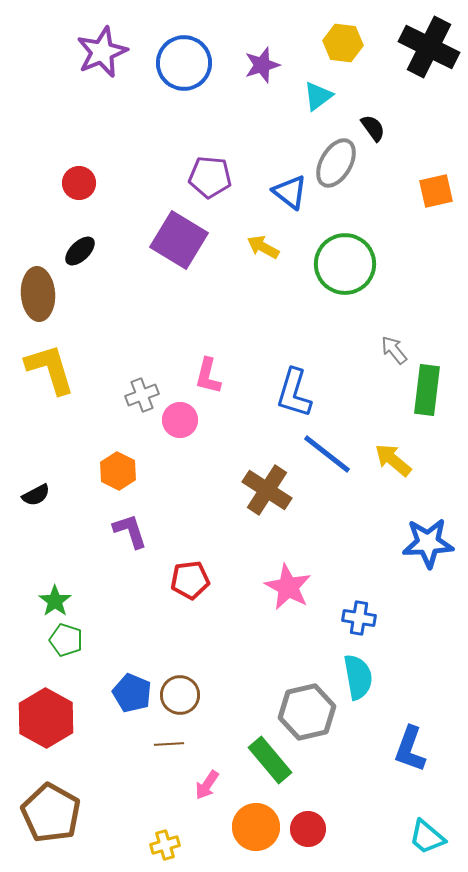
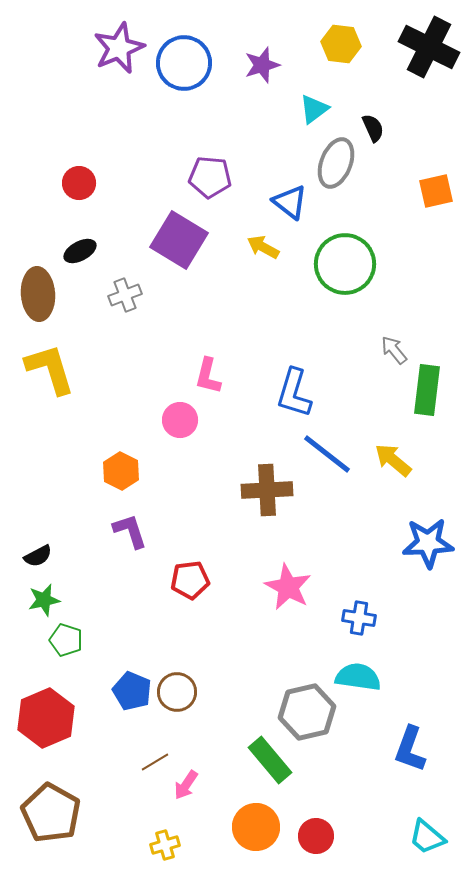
yellow hexagon at (343, 43): moved 2 px left, 1 px down
purple star at (102, 52): moved 17 px right, 4 px up
cyan triangle at (318, 96): moved 4 px left, 13 px down
black semicircle at (373, 128): rotated 12 degrees clockwise
gray ellipse at (336, 163): rotated 9 degrees counterclockwise
blue triangle at (290, 192): moved 10 px down
black ellipse at (80, 251): rotated 16 degrees clockwise
gray cross at (142, 395): moved 17 px left, 100 px up
orange hexagon at (118, 471): moved 3 px right
brown cross at (267, 490): rotated 36 degrees counterclockwise
black semicircle at (36, 495): moved 2 px right, 61 px down
green star at (55, 601): moved 11 px left, 1 px up; rotated 24 degrees clockwise
cyan semicircle at (358, 677): rotated 72 degrees counterclockwise
blue pentagon at (132, 693): moved 2 px up
brown circle at (180, 695): moved 3 px left, 3 px up
red hexagon at (46, 718): rotated 8 degrees clockwise
brown line at (169, 744): moved 14 px left, 18 px down; rotated 28 degrees counterclockwise
pink arrow at (207, 785): moved 21 px left
red circle at (308, 829): moved 8 px right, 7 px down
